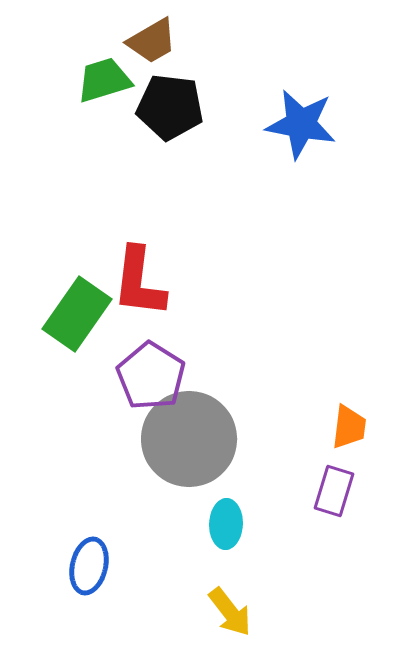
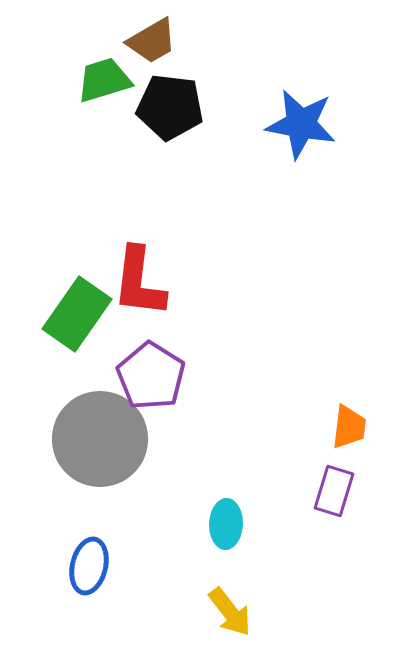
gray circle: moved 89 px left
